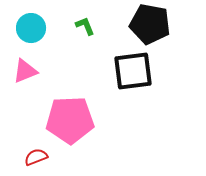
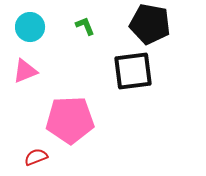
cyan circle: moved 1 px left, 1 px up
